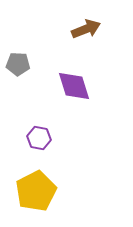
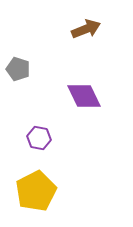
gray pentagon: moved 5 px down; rotated 15 degrees clockwise
purple diamond: moved 10 px right, 10 px down; rotated 9 degrees counterclockwise
